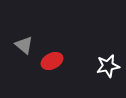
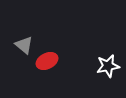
red ellipse: moved 5 px left
